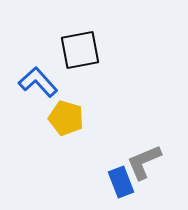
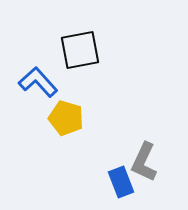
gray L-shape: rotated 42 degrees counterclockwise
